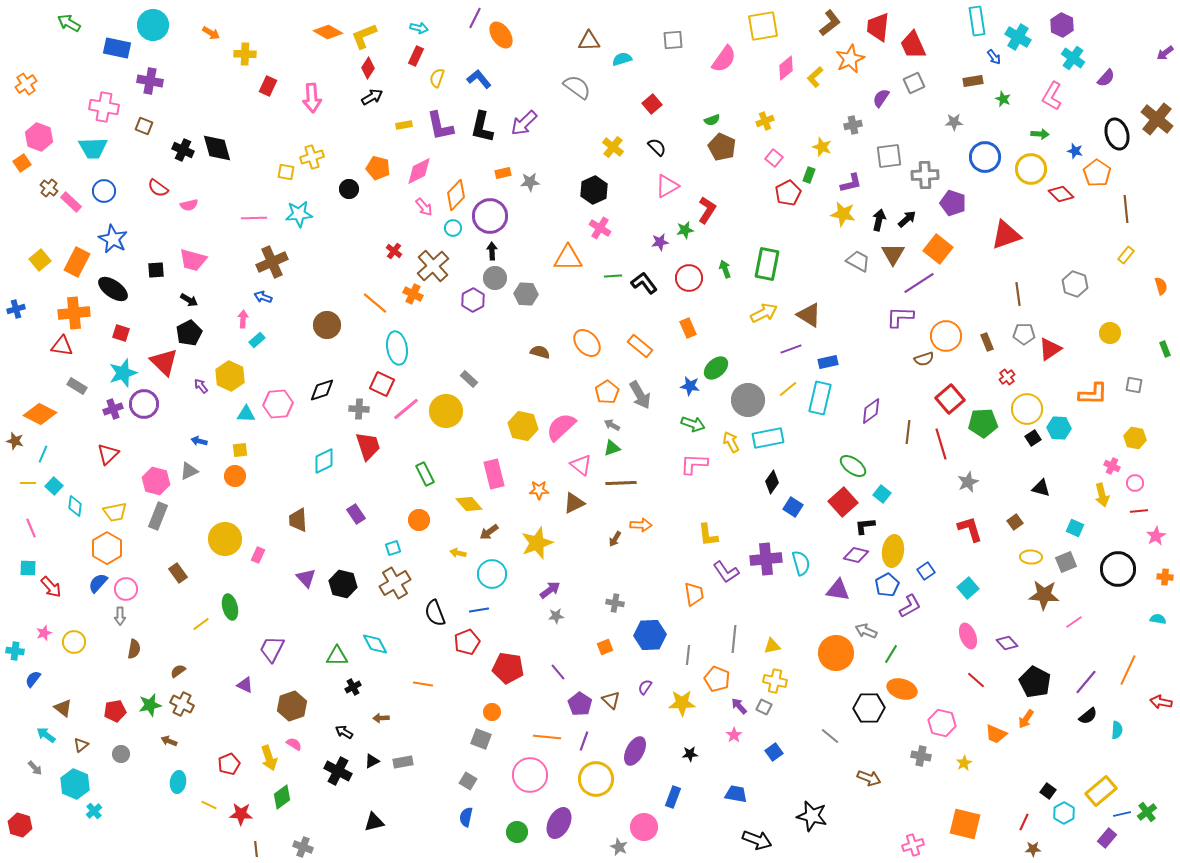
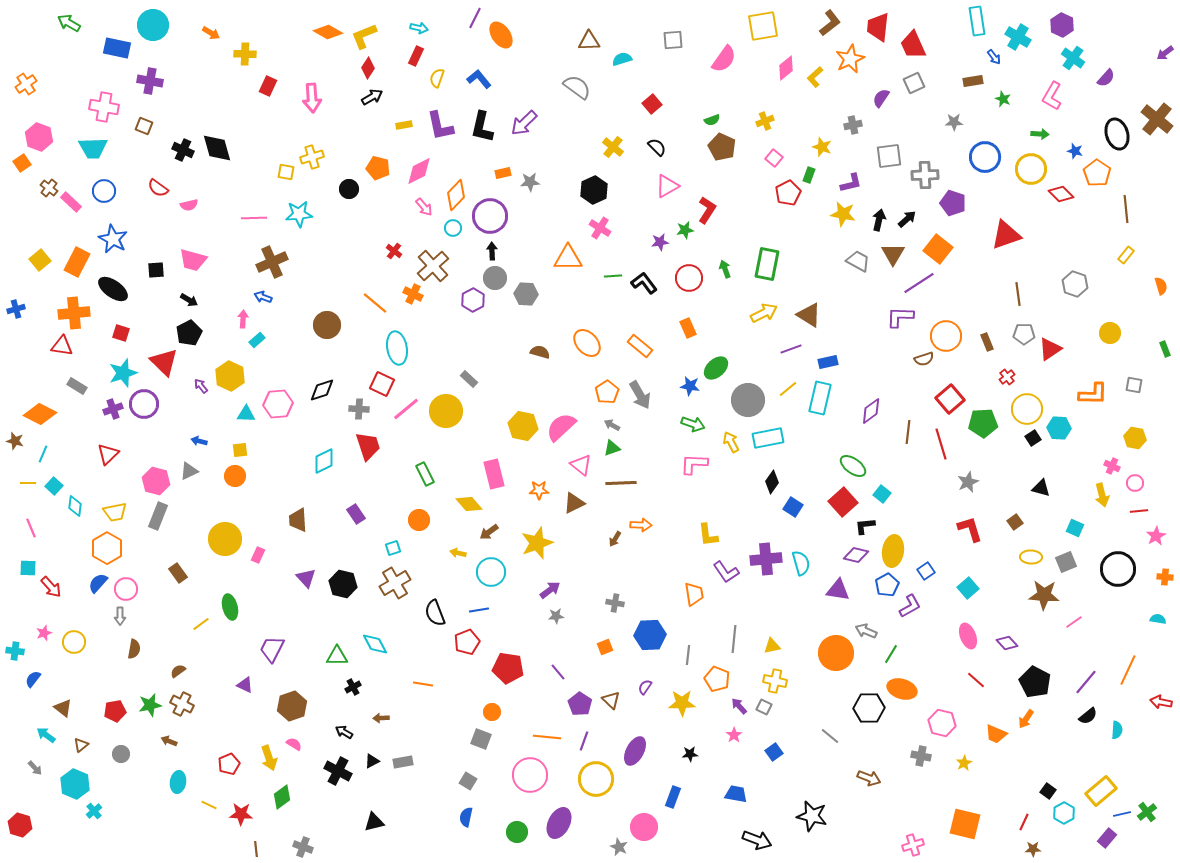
cyan circle at (492, 574): moved 1 px left, 2 px up
